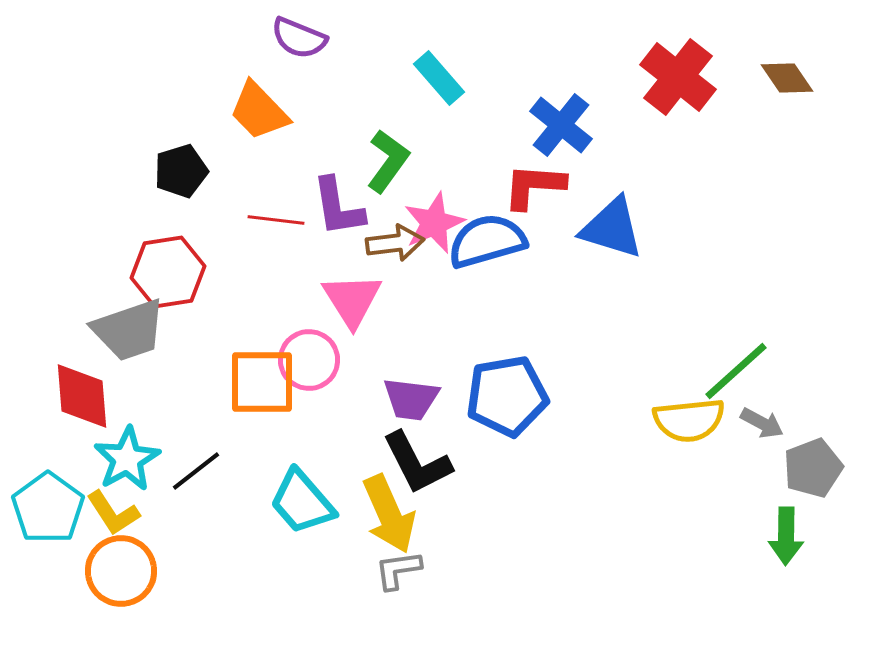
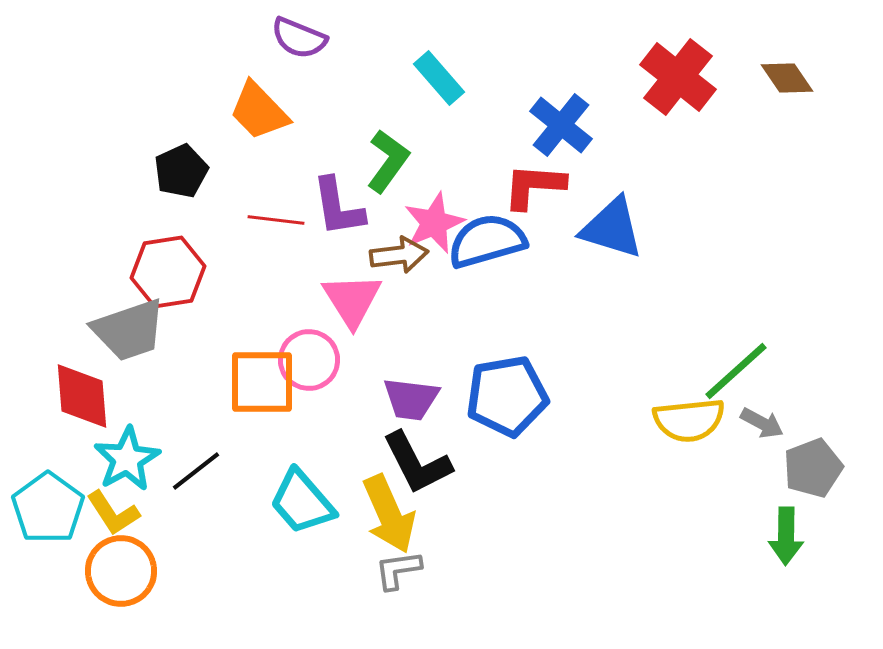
black pentagon: rotated 8 degrees counterclockwise
brown arrow: moved 4 px right, 12 px down
